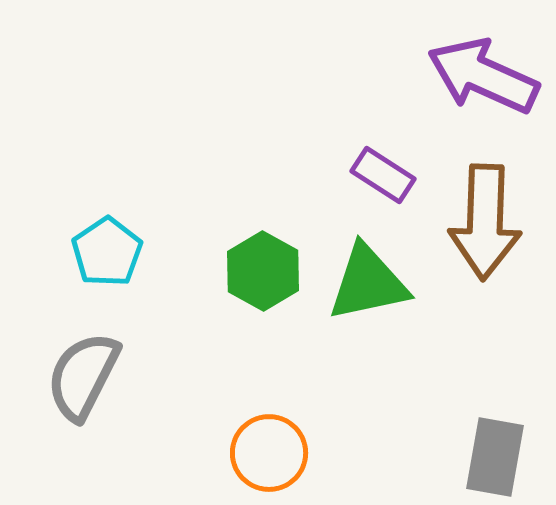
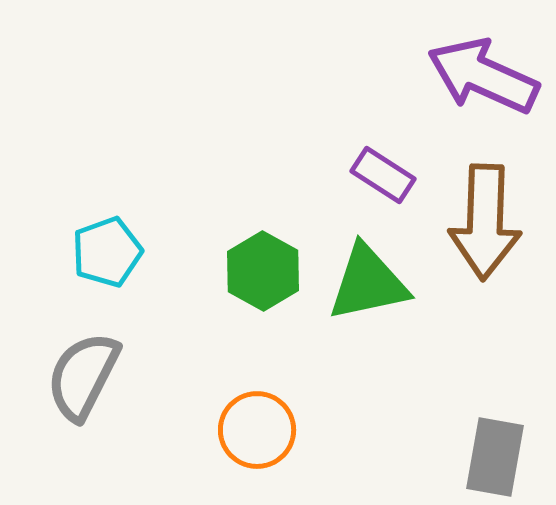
cyan pentagon: rotated 14 degrees clockwise
orange circle: moved 12 px left, 23 px up
